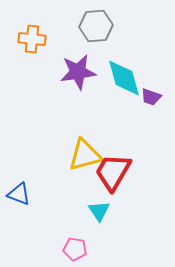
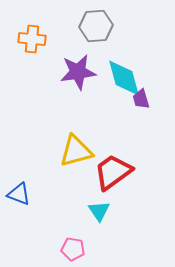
purple trapezoid: moved 10 px left, 2 px down; rotated 55 degrees clockwise
yellow triangle: moved 9 px left, 4 px up
red trapezoid: rotated 24 degrees clockwise
pink pentagon: moved 2 px left
